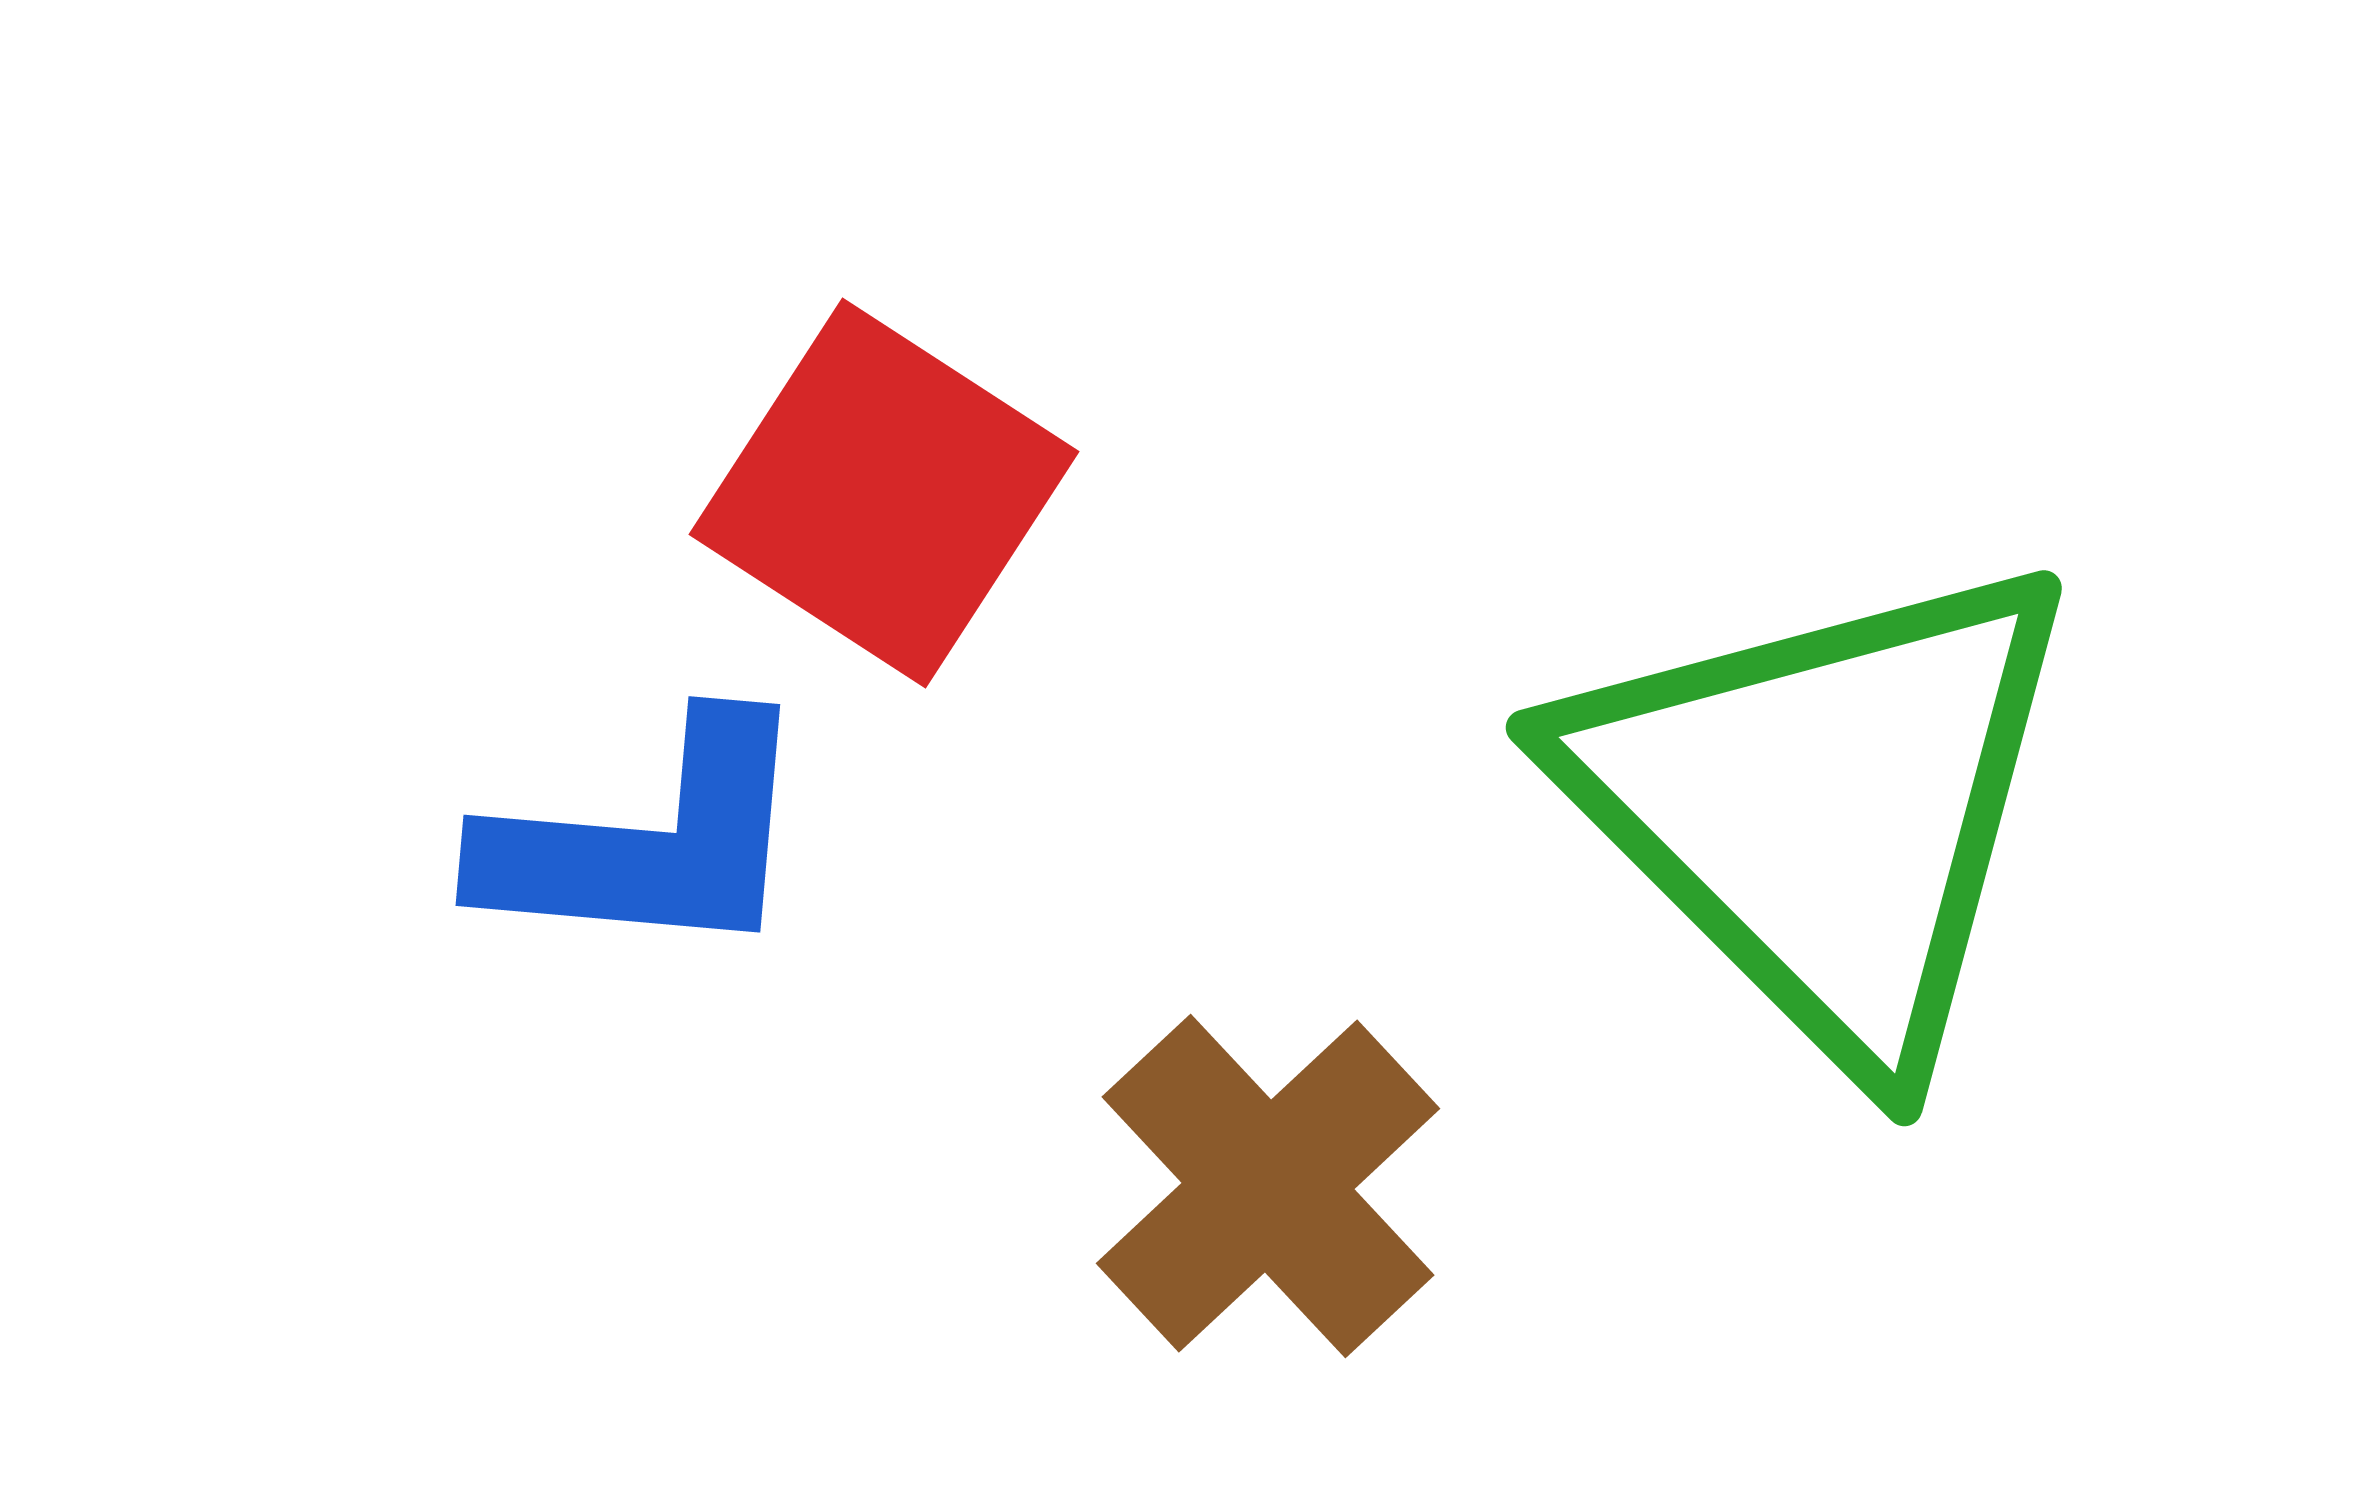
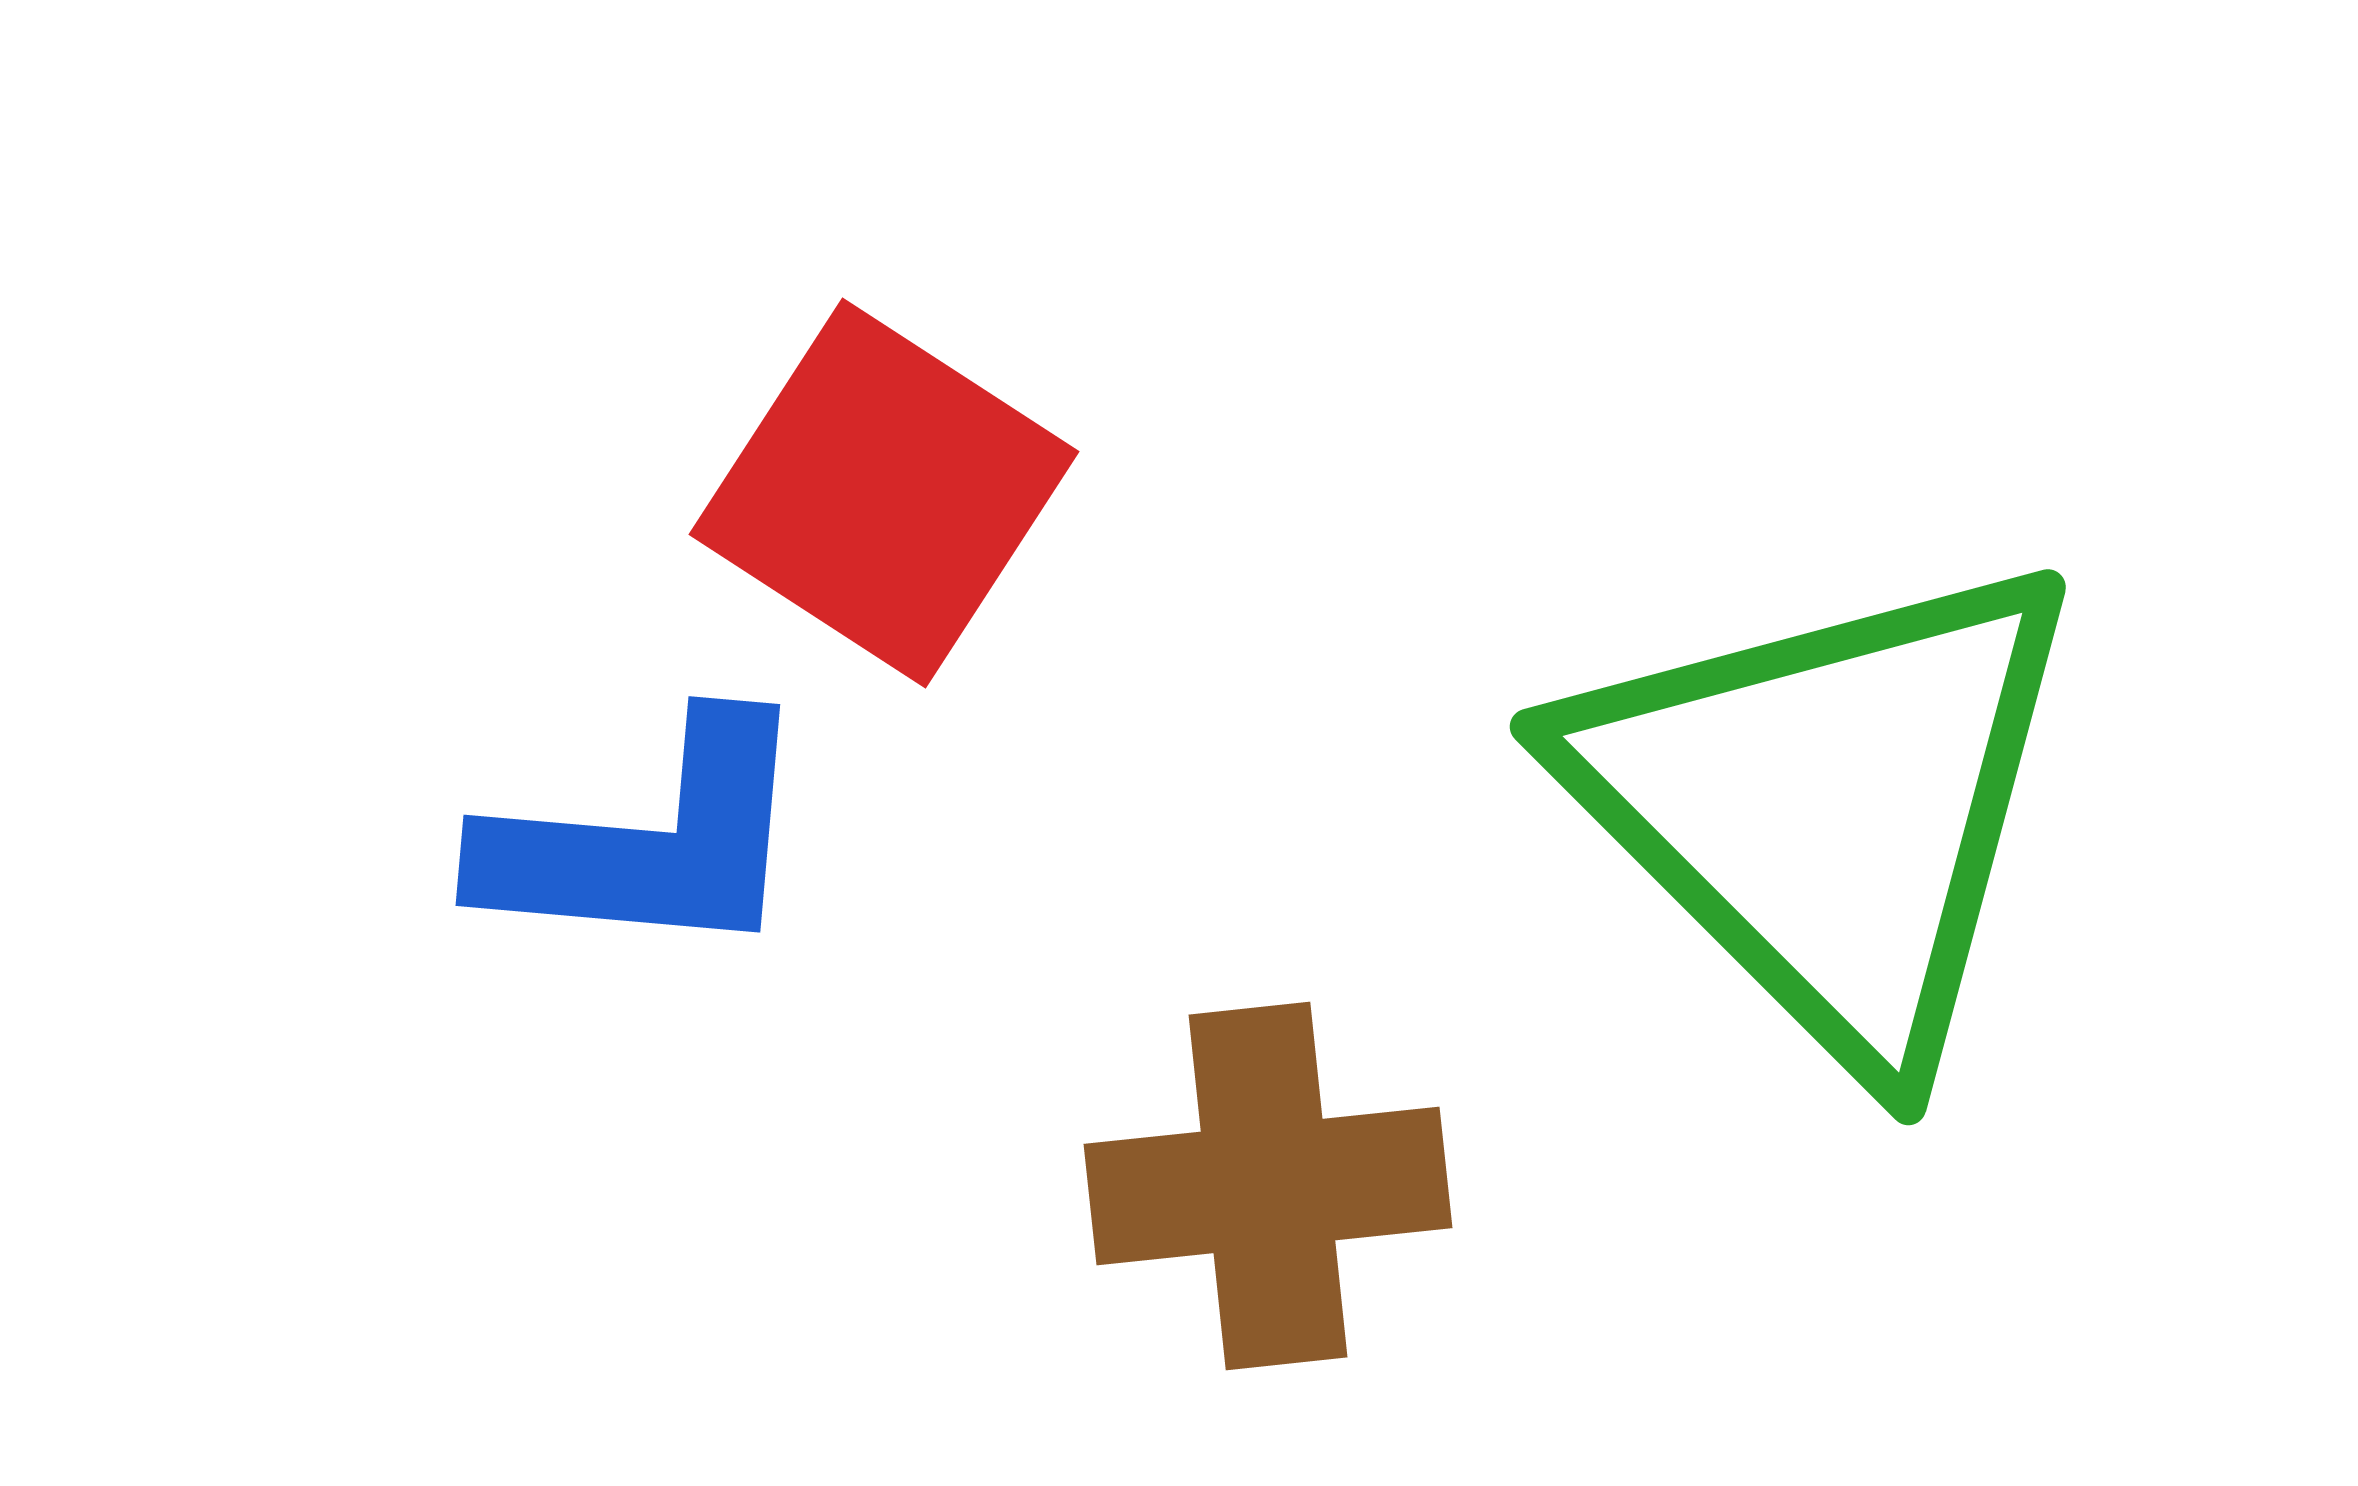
green triangle: moved 4 px right, 1 px up
brown cross: rotated 37 degrees clockwise
